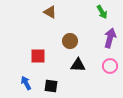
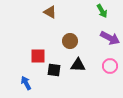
green arrow: moved 1 px up
purple arrow: rotated 102 degrees clockwise
black square: moved 3 px right, 16 px up
